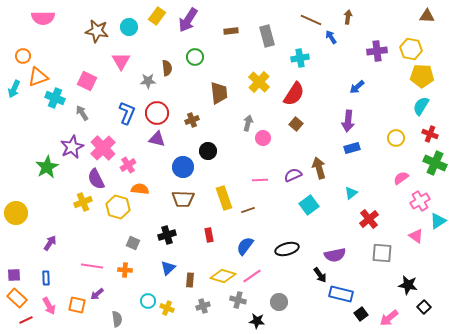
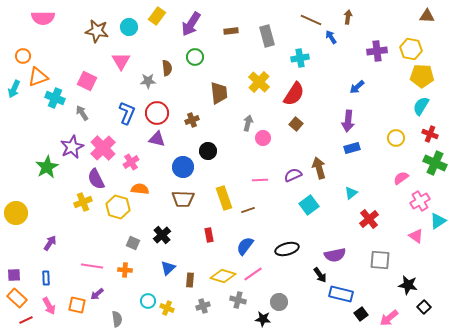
purple arrow at (188, 20): moved 3 px right, 4 px down
pink cross at (128, 165): moved 3 px right, 3 px up
black cross at (167, 235): moved 5 px left; rotated 24 degrees counterclockwise
gray square at (382, 253): moved 2 px left, 7 px down
pink line at (252, 276): moved 1 px right, 2 px up
black star at (257, 321): moved 6 px right, 2 px up
